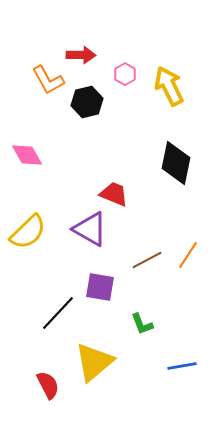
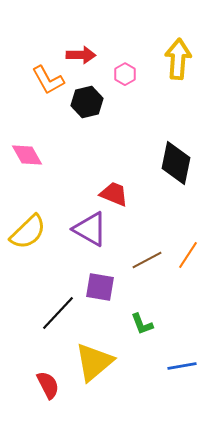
yellow arrow: moved 9 px right, 27 px up; rotated 30 degrees clockwise
